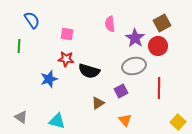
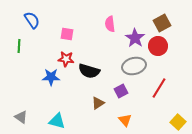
blue star: moved 2 px right, 2 px up; rotated 18 degrees clockwise
red line: rotated 30 degrees clockwise
